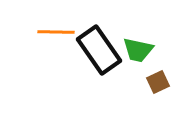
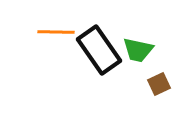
brown square: moved 1 px right, 2 px down
